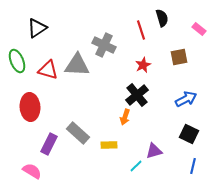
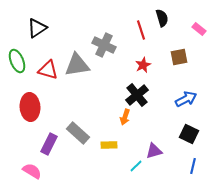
gray triangle: rotated 12 degrees counterclockwise
